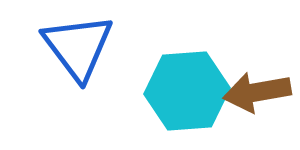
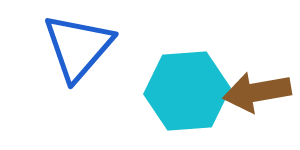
blue triangle: rotated 18 degrees clockwise
